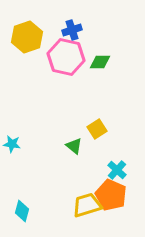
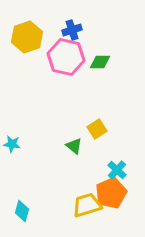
orange pentagon: moved 2 px up; rotated 24 degrees clockwise
